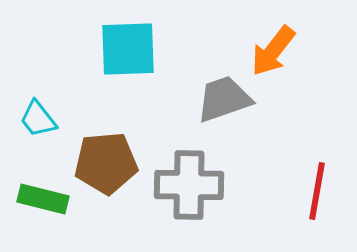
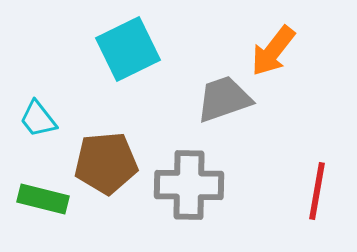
cyan square: rotated 24 degrees counterclockwise
